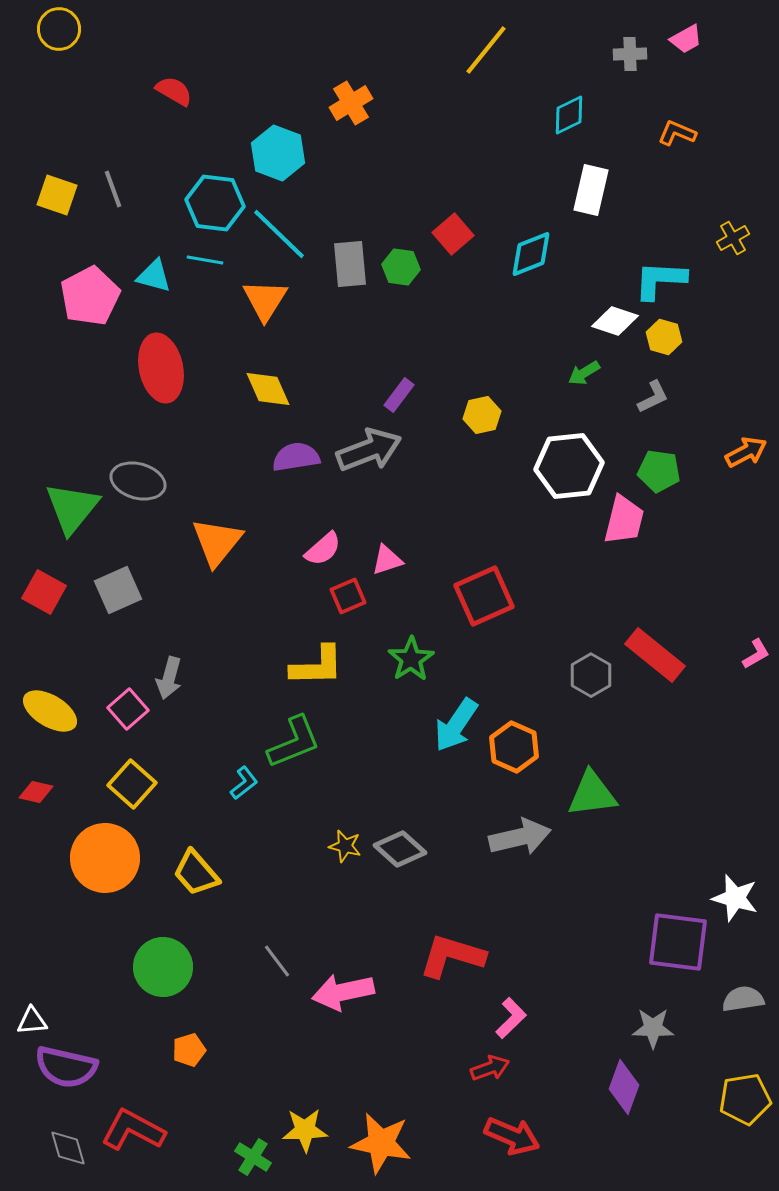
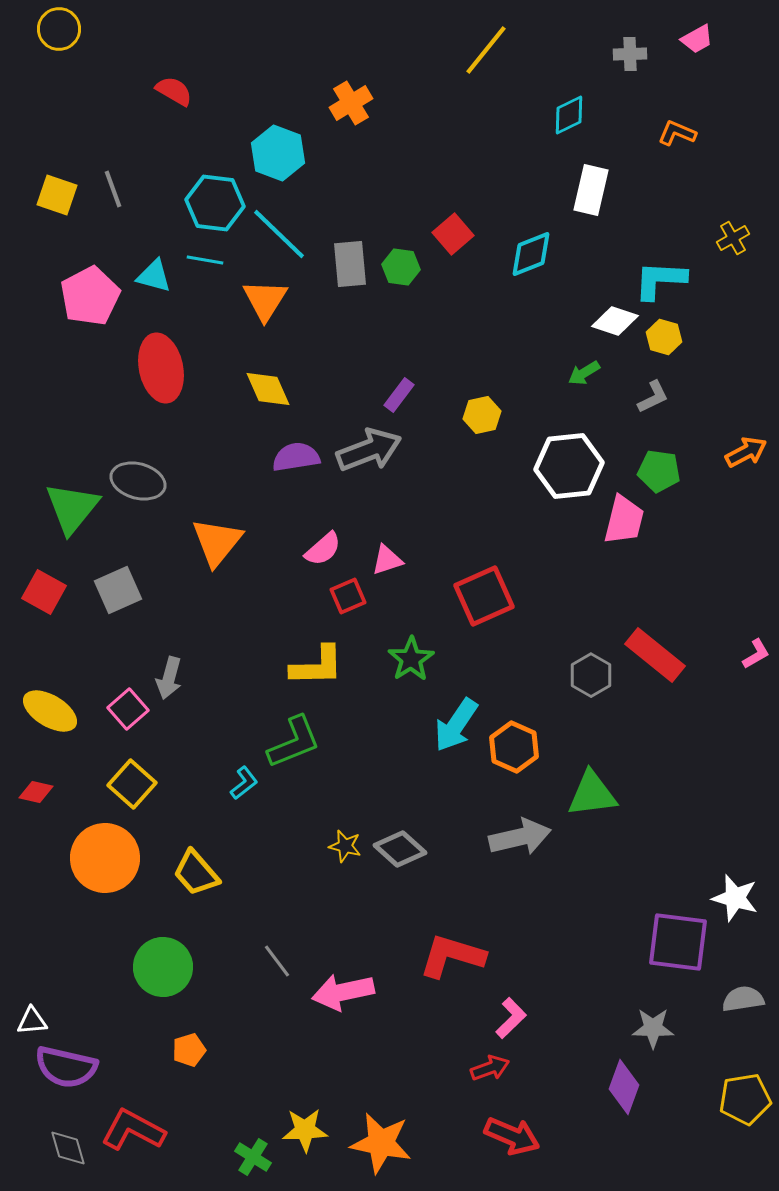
pink trapezoid at (686, 39): moved 11 px right
